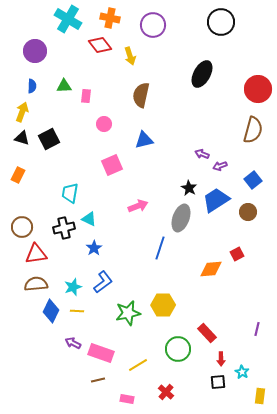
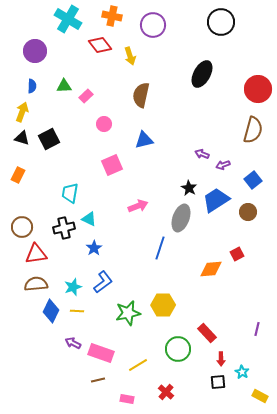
orange cross at (110, 18): moved 2 px right, 2 px up
pink rectangle at (86, 96): rotated 40 degrees clockwise
purple arrow at (220, 166): moved 3 px right, 1 px up
yellow rectangle at (260, 396): rotated 70 degrees counterclockwise
